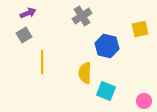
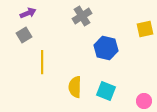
yellow square: moved 5 px right
blue hexagon: moved 1 px left, 2 px down
yellow semicircle: moved 10 px left, 14 px down
